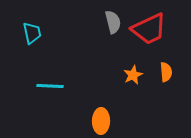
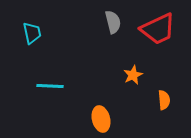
red trapezoid: moved 9 px right
orange semicircle: moved 2 px left, 28 px down
orange ellipse: moved 2 px up; rotated 15 degrees counterclockwise
